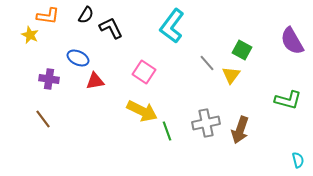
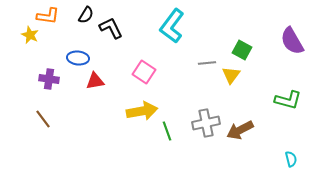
blue ellipse: rotated 20 degrees counterclockwise
gray line: rotated 54 degrees counterclockwise
yellow arrow: rotated 36 degrees counterclockwise
brown arrow: rotated 44 degrees clockwise
cyan semicircle: moved 7 px left, 1 px up
